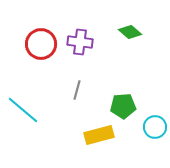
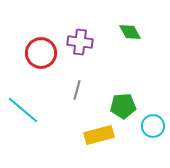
green diamond: rotated 20 degrees clockwise
red circle: moved 9 px down
cyan circle: moved 2 px left, 1 px up
